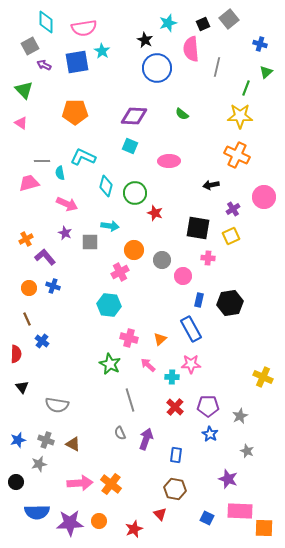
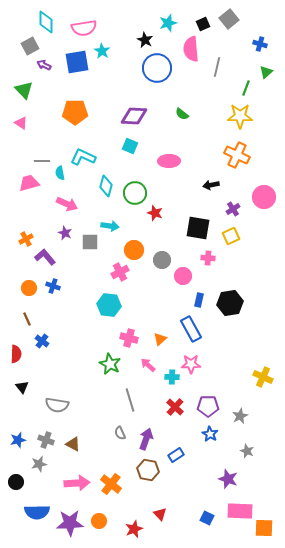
blue rectangle at (176, 455): rotated 49 degrees clockwise
pink arrow at (80, 483): moved 3 px left
brown hexagon at (175, 489): moved 27 px left, 19 px up
